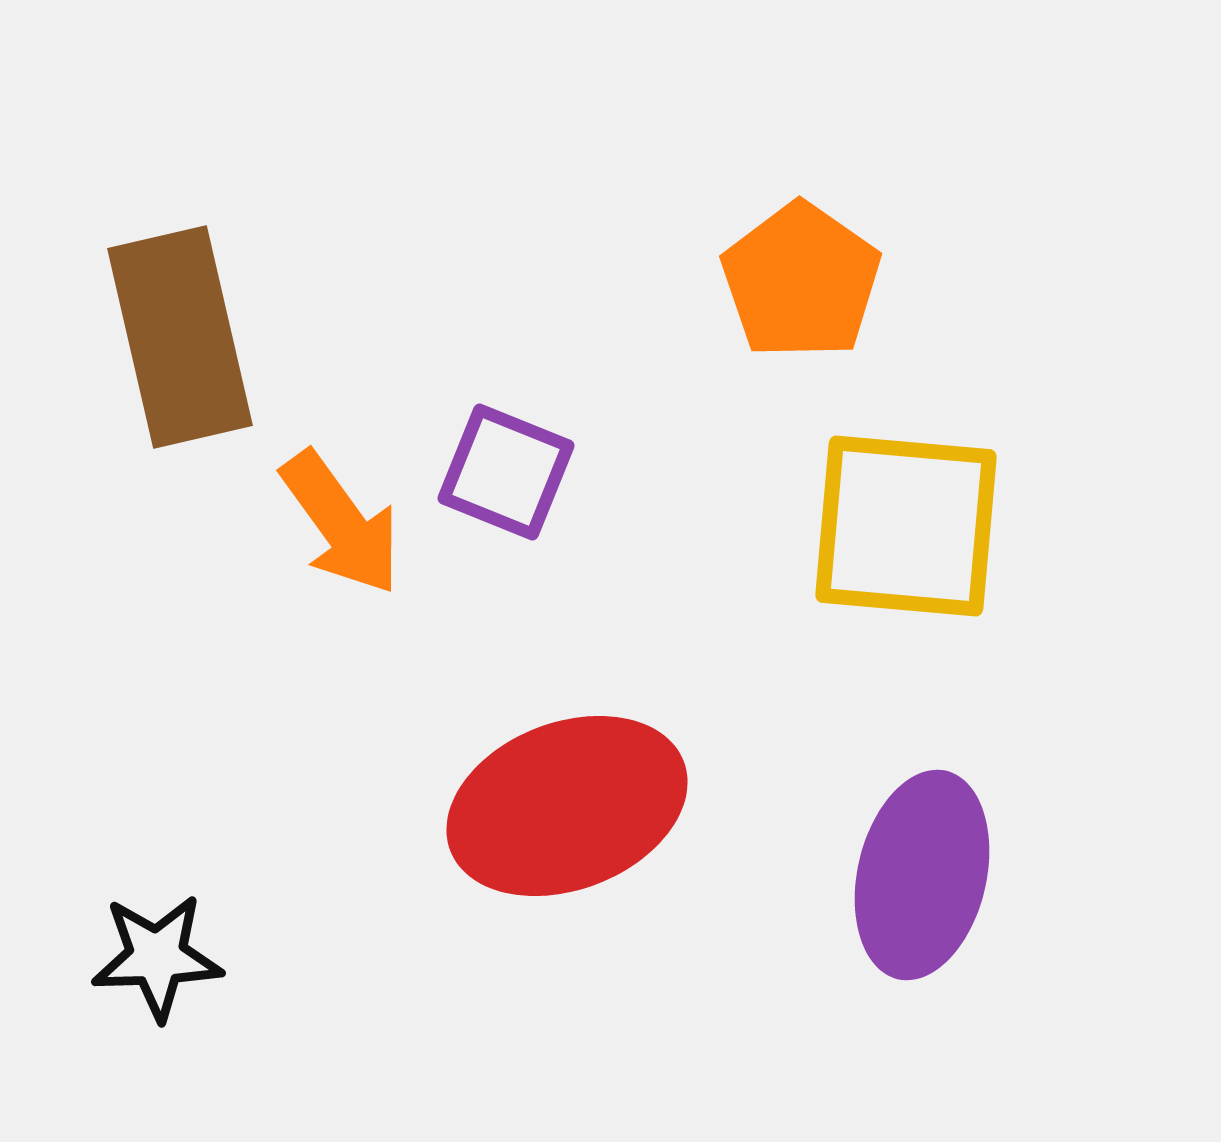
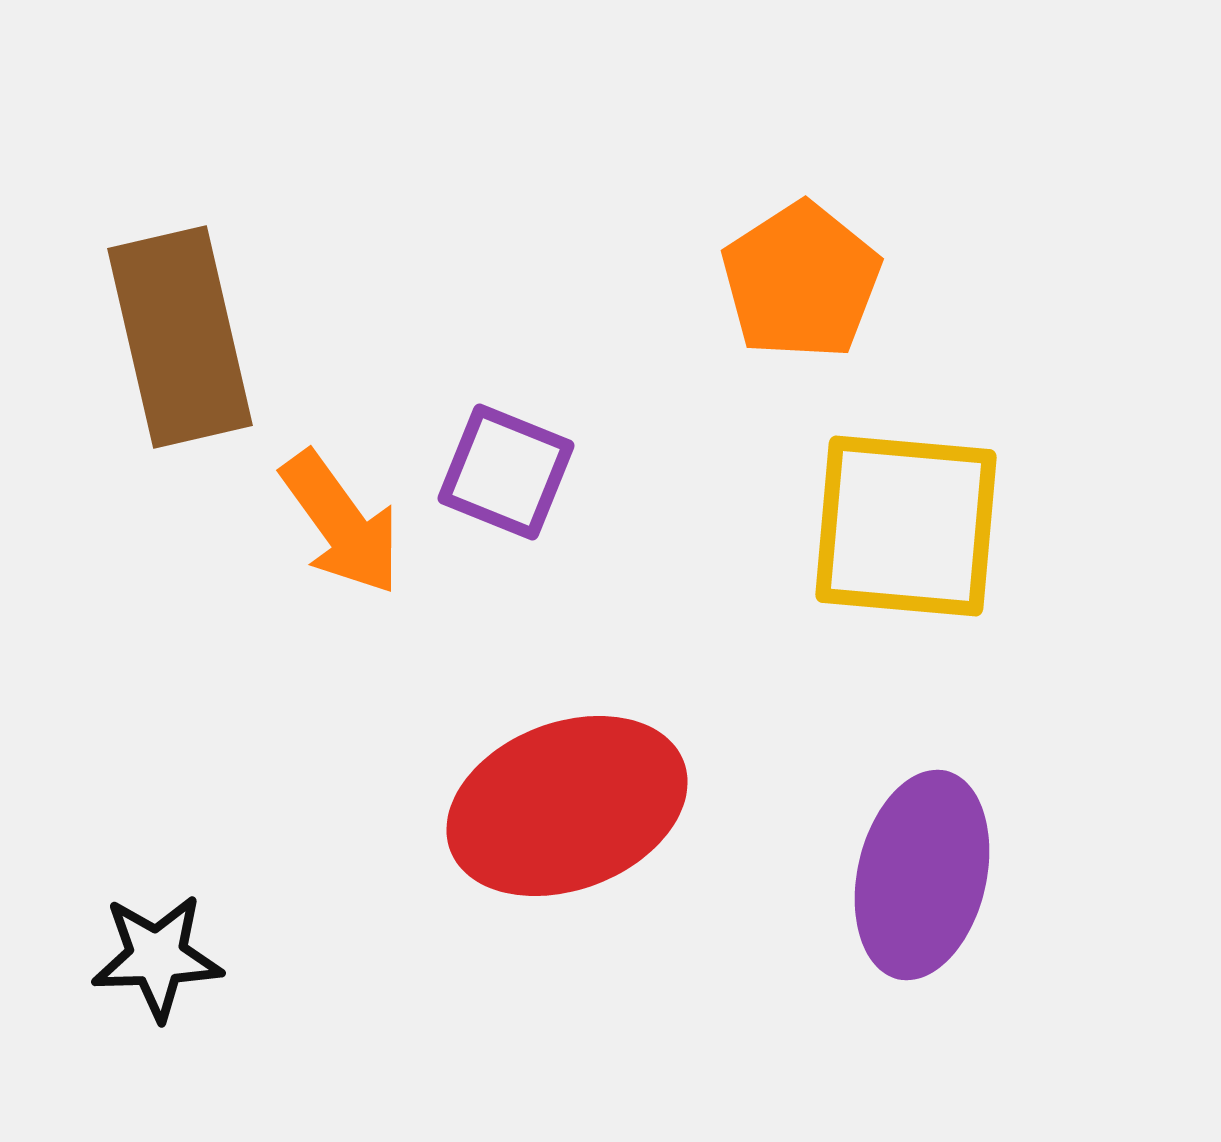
orange pentagon: rotated 4 degrees clockwise
